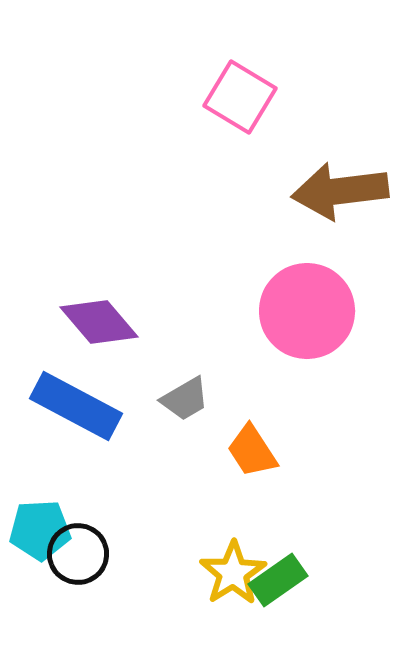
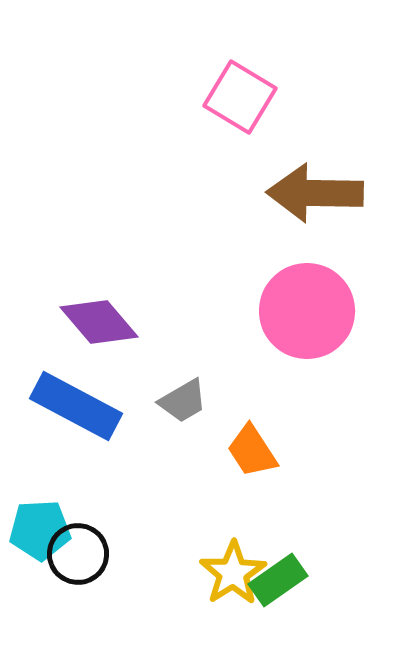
brown arrow: moved 25 px left, 2 px down; rotated 8 degrees clockwise
gray trapezoid: moved 2 px left, 2 px down
